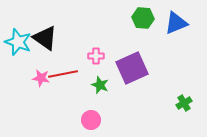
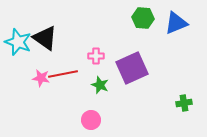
green cross: rotated 21 degrees clockwise
